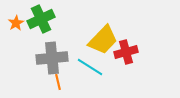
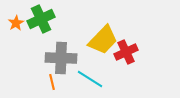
red cross: rotated 10 degrees counterclockwise
gray cross: moved 9 px right; rotated 8 degrees clockwise
cyan line: moved 12 px down
orange line: moved 6 px left
